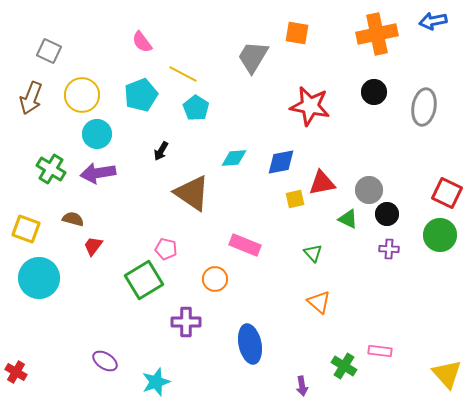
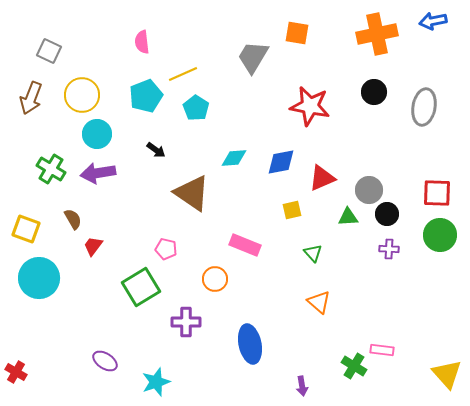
pink semicircle at (142, 42): rotated 30 degrees clockwise
yellow line at (183, 74): rotated 52 degrees counterclockwise
cyan pentagon at (141, 95): moved 5 px right, 1 px down
black arrow at (161, 151): moved 5 px left, 1 px up; rotated 84 degrees counterclockwise
red triangle at (322, 183): moved 5 px up; rotated 12 degrees counterclockwise
red square at (447, 193): moved 10 px left; rotated 24 degrees counterclockwise
yellow square at (295, 199): moved 3 px left, 11 px down
brown semicircle at (73, 219): rotated 45 degrees clockwise
green triangle at (348, 219): moved 2 px up; rotated 30 degrees counterclockwise
green square at (144, 280): moved 3 px left, 7 px down
pink rectangle at (380, 351): moved 2 px right, 1 px up
green cross at (344, 366): moved 10 px right
